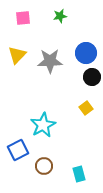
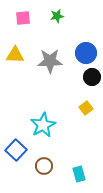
green star: moved 3 px left
yellow triangle: moved 2 px left; rotated 48 degrees clockwise
blue square: moved 2 px left; rotated 20 degrees counterclockwise
